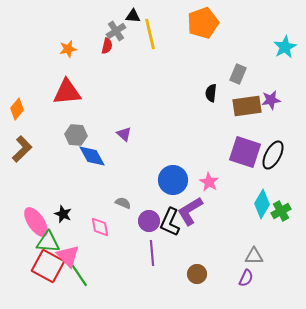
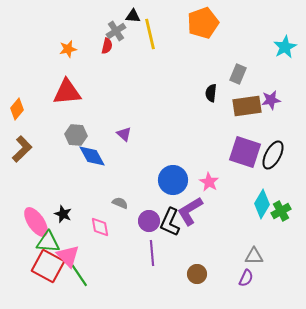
gray semicircle: moved 3 px left
